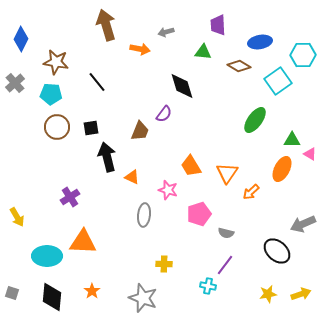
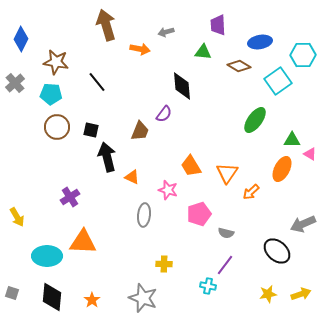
black diamond at (182, 86): rotated 12 degrees clockwise
black square at (91, 128): moved 2 px down; rotated 21 degrees clockwise
orange star at (92, 291): moved 9 px down
